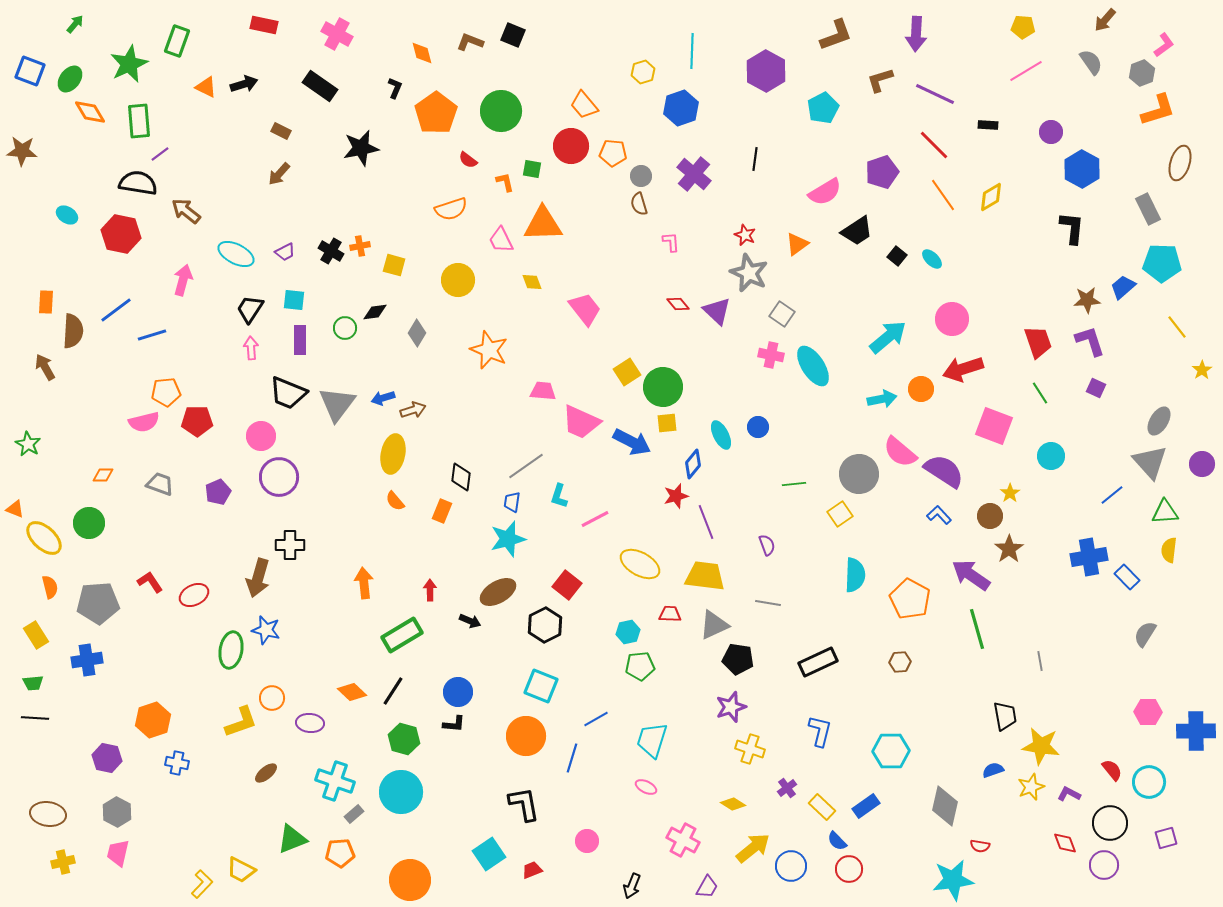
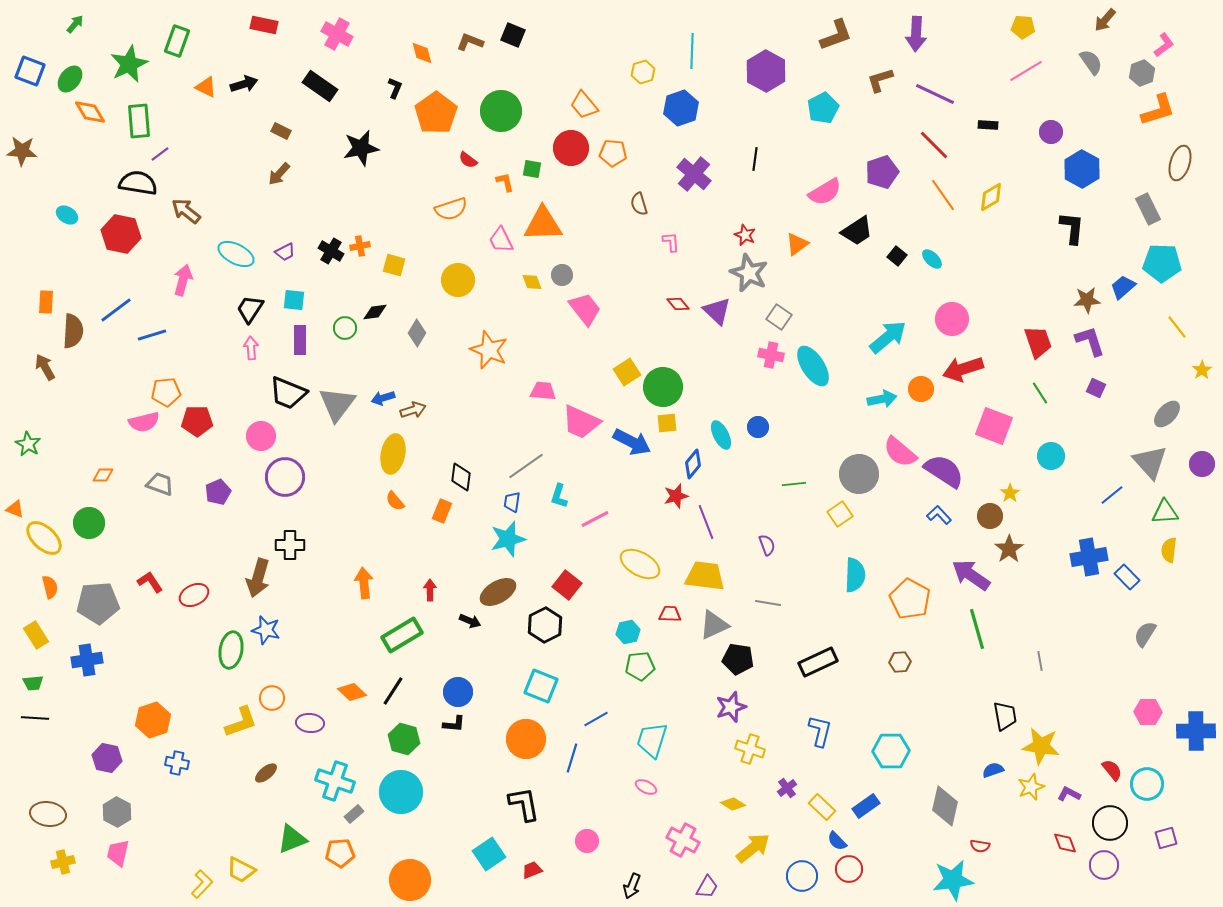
red circle at (571, 146): moved 2 px down
gray circle at (641, 176): moved 79 px left, 99 px down
gray square at (782, 314): moved 3 px left, 3 px down
gray ellipse at (1159, 421): moved 8 px right, 7 px up; rotated 12 degrees clockwise
purple circle at (279, 477): moved 6 px right
orange circle at (526, 736): moved 3 px down
cyan circle at (1149, 782): moved 2 px left, 2 px down
blue circle at (791, 866): moved 11 px right, 10 px down
